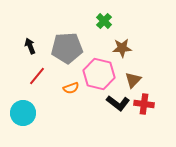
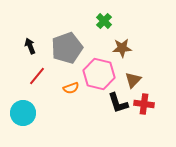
gray pentagon: rotated 16 degrees counterclockwise
black L-shape: rotated 35 degrees clockwise
